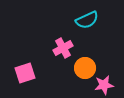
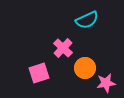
pink cross: rotated 18 degrees counterclockwise
pink square: moved 14 px right
pink star: moved 2 px right, 2 px up
